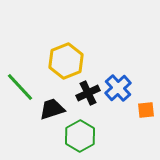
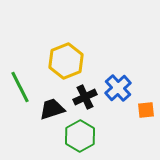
green line: rotated 16 degrees clockwise
black cross: moved 3 px left, 4 px down
